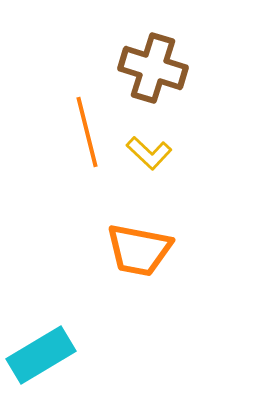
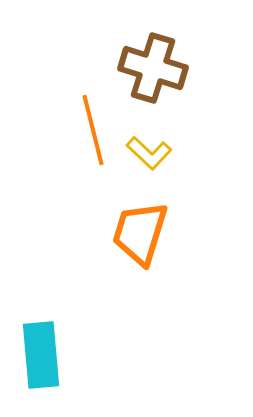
orange line: moved 6 px right, 2 px up
orange trapezoid: moved 1 px right, 17 px up; rotated 96 degrees clockwise
cyan rectangle: rotated 64 degrees counterclockwise
